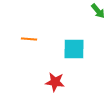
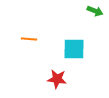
green arrow: moved 3 px left; rotated 28 degrees counterclockwise
red star: moved 2 px right, 3 px up
